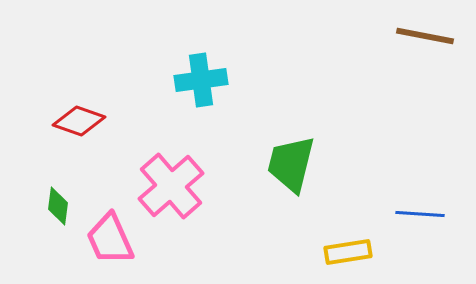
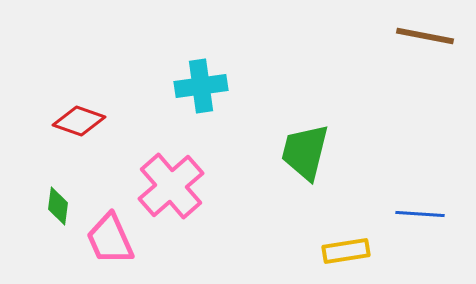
cyan cross: moved 6 px down
green trapezoid: moved 14 px right, 12 px up
yellow rectangle: moved 2 px left, 1 px up
